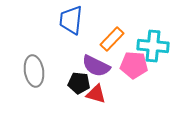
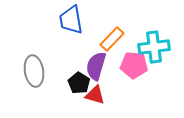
blue trapezoid: rotated 16 degrees counterclockwise
cyan cross: moved 1 px right, 1 px down; rotated 12 degrees counterclockwise
purple semicircle: rotated 80 degrees clockwise
black pentagon: rotated 25 degrees clockwise
red triangle: moved 1 px left, 1 px down
